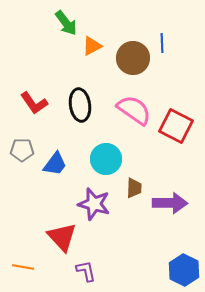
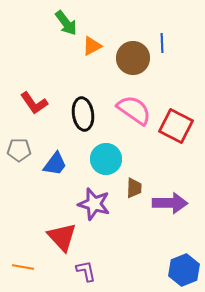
black ellipse: moved 3 px right, 9 px down
gray pentagon: moved 3 px left
blue hexagon: rotated 12 degrees clockwise
